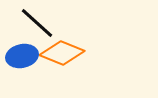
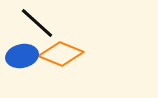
orange diamond: moved 1 px left, 1 px down
